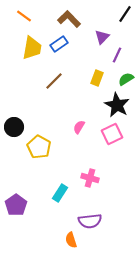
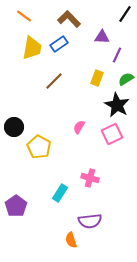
purple triangle: rotated 49 degrees clockwise
purple pentagon: moved 1 px down
